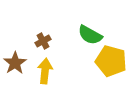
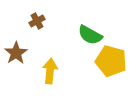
brown cross: moved 6 px left, 20 px up
brown star: moved 1 px right, 10 px up
yellow arrow: moved 5 px right
